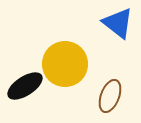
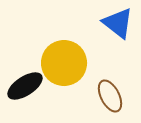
yellow circle: moved 1 px left, 1 px up
brown ellipse: rotated 48 degrees counterclockwise
